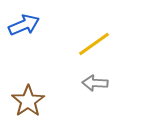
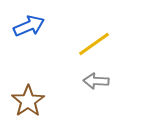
blue arrow: moved 5 px right, 1 px down
gray arrow: moved 1 px right, 2 px up
